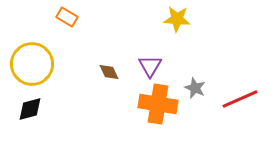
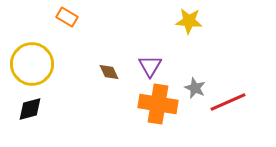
yellow star: moved 12 px right, 2 px down
red line: moved 12 px left, 3 px down
